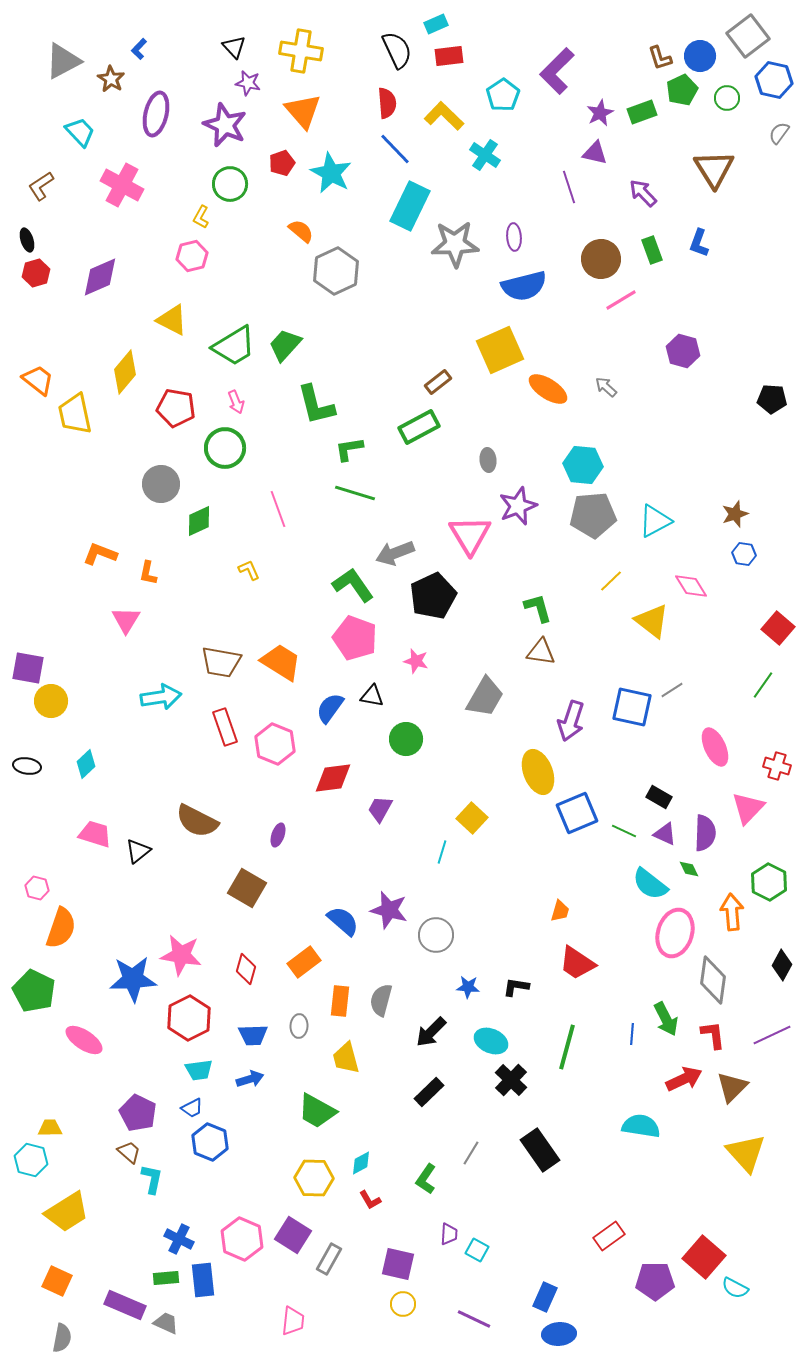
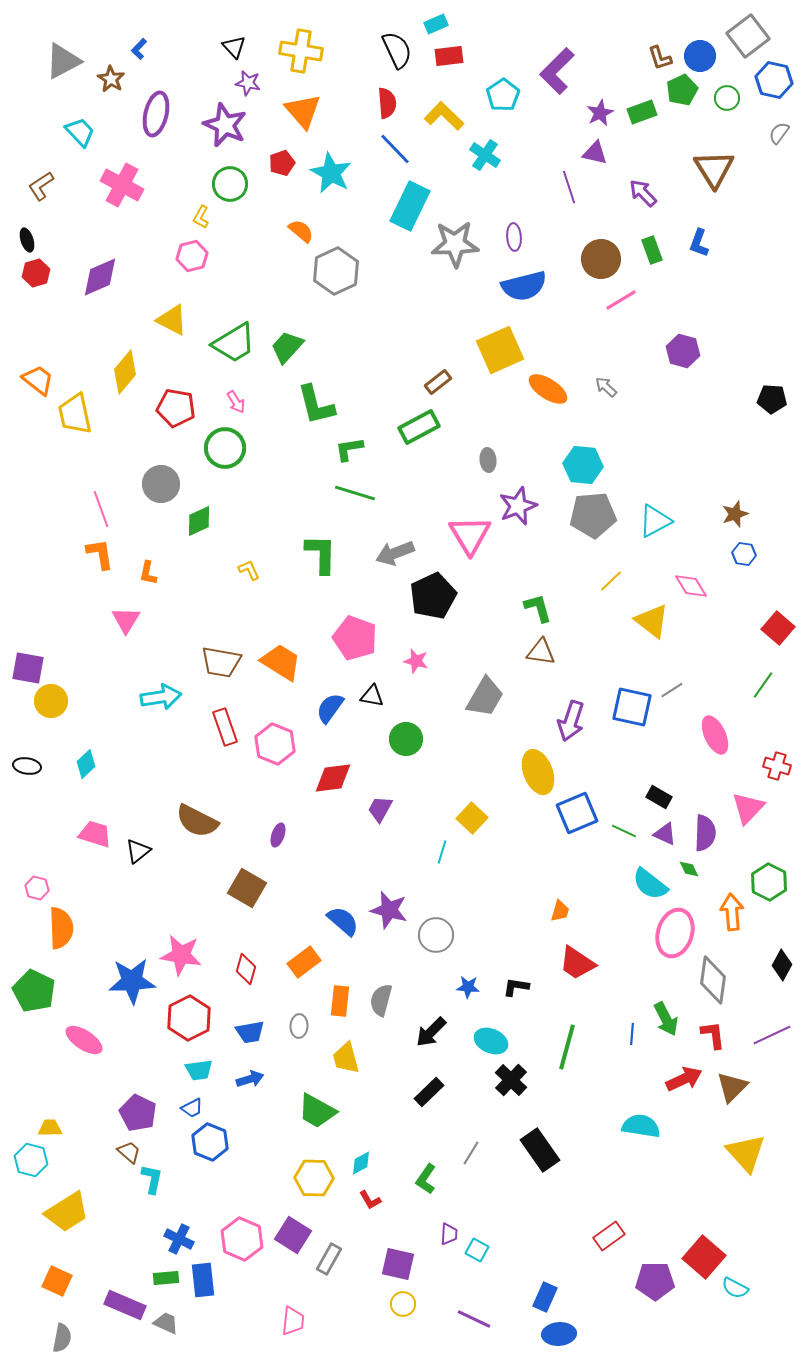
green trapezoid at (285, 345): moved 2 px right, 2 px down
green trapezoid at (234, 346): moved 3 px up
pink arrow at (236, 402): rotated 10 degrees counterclockwise
pink line at (278, 509): moved 177 px left
orange L-shape at (100, 554): rotated 60 degrees clockwise
green L-shape at (353, 585): moved 32 px left, 31 px up; rotated 36 degrees clockwise
pink ellipse at (715, 747): moved 12 px up
orange semicircle at (61, 928): rotated 21 degrees counterclockwise
blue star at (133, 979): moved 1 px left, 2 px down
blue trapezoid at (253, 1035): moved 3 px left, 3 px up; rotated 8 degrees counterclockwise
